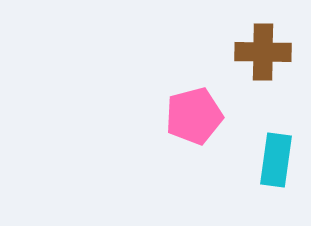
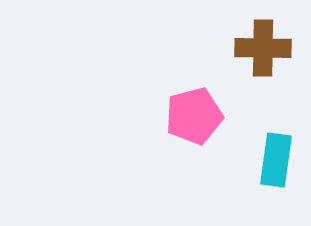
brown cross: moved 4 px up
